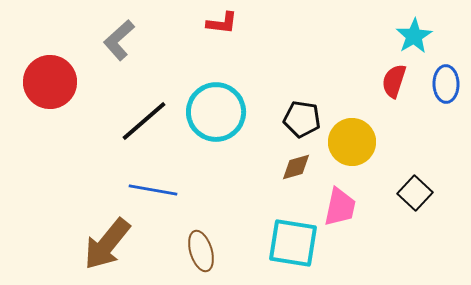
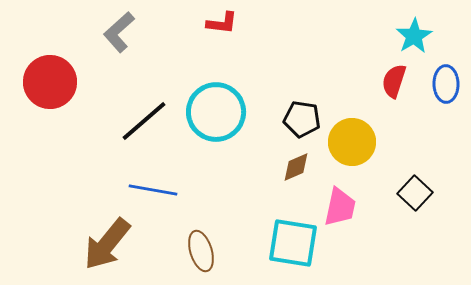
gray L-shape: moved 8 px up
brown diamond: rotated 8 degrees counterclockwise
